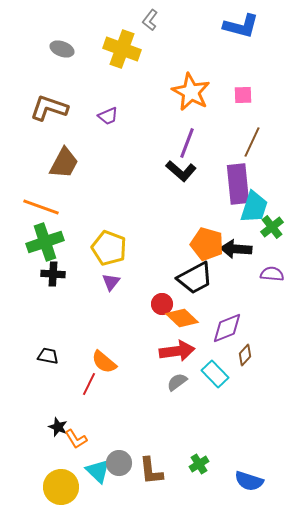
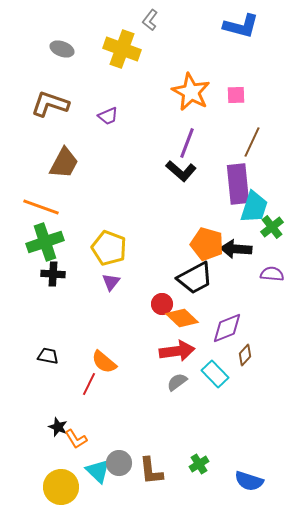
pink square at (243, 95): moved 7 px left
brown L-shape at (49, 108): moved 1 px right, 4 px up
